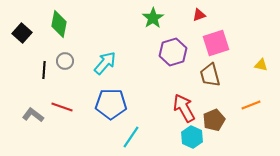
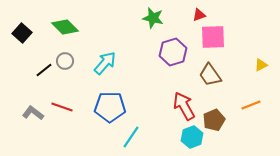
green star: rotated 25 degrees counterclockwise
green diamond: moved 6 px right, 3 px down; rotated 56 degrees counterclockwise
pink square: moved 3 px left, 6 px up; rotated 16 degrees clockwise
yellow triangle: rotated 40 degrees counterclockwise
black line: rotated 48 degrees clockwise
brown trapezoid: rotated 20 degrees counterclockwise
blue pentagon: moved 1 px left, 3 px down
red arrow: moved 2 px up
gray L-shape: moved 2 px up
cyan hexagon: rotated 15 degrees clockwise
